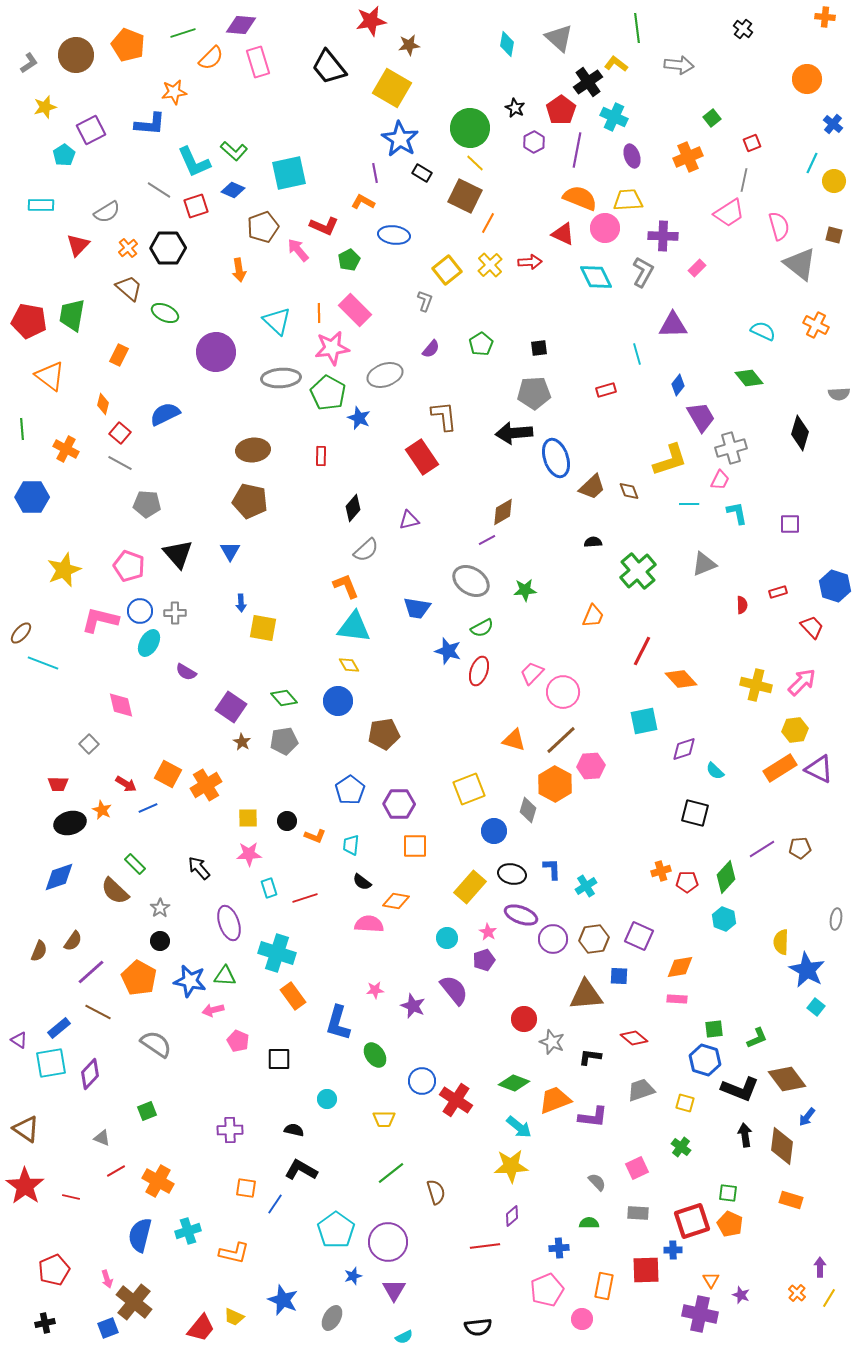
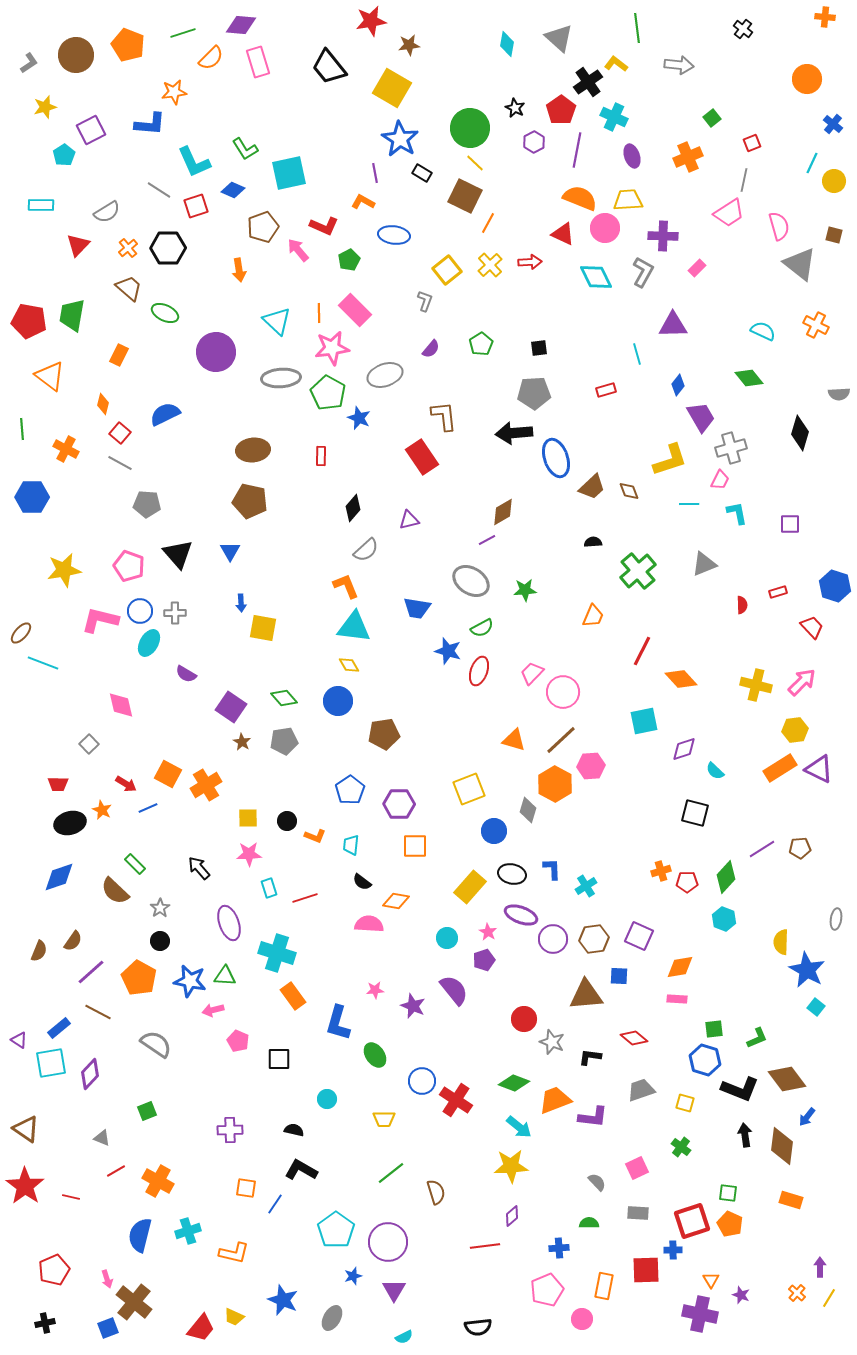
green L-shape at (234, 151): moved 11 px right, 2 px up; rotated 16 degrees clockwise
yellow star at (64, 570): rotated 12 degrees clockwise
purple semicircle at (186, 672): moved 2 px down
